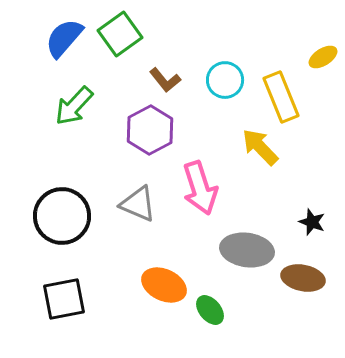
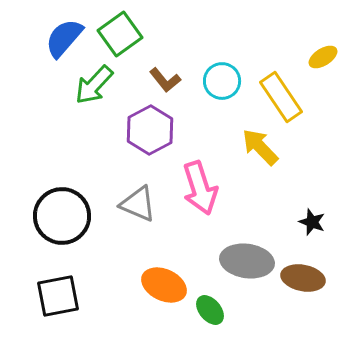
cyan circle: moved 3 px left, 1 px down
yellow rectangle: rotated 12 degrees counterclockwise
green arrow: moved 20 px right, 21 px up
gray ellipse: moved 11 px down
black square: moved 6 px left, 3 px up
